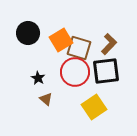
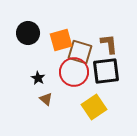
orange square: rotated 15 degrees clockwise
brown L-shape: rotated 50 degrees counterclockwise
brown square: moved 1 px right, 4 px down
red circle: moved 1 px left
